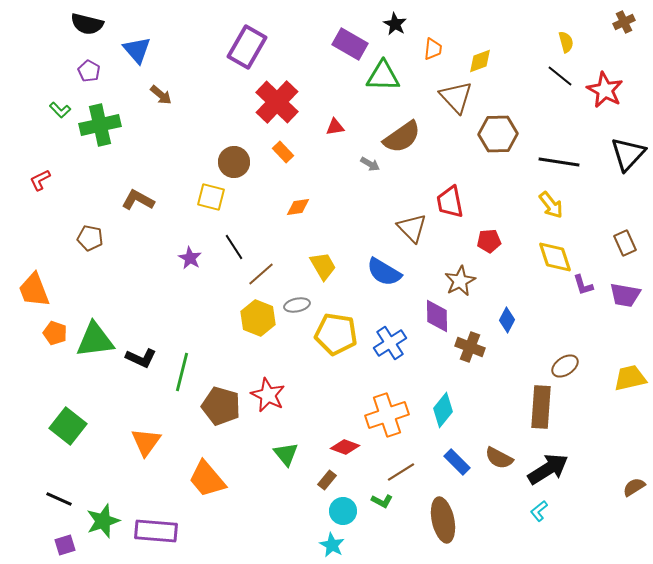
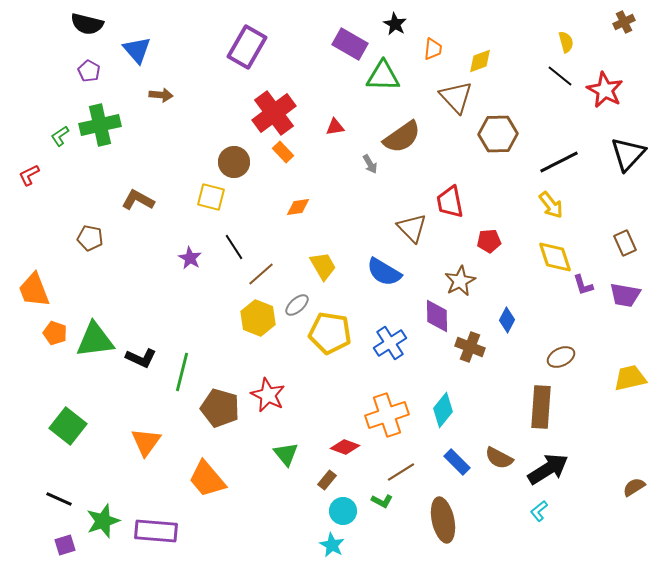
brown arrow at (161, 95): rotated 35 degrees counterclockwise
red cross at (277, 102): moved 3 px left, 11 px down; rotated 9 degrees clockwise
green L-shape at (60, 110): moved 26 px down; rotated 100 degrees clockwise
black line at (559, 162): rotated 36 degrees counterclockwise
gray arrow at (370, 164): rotated 30 degrees clockwise
red L-shape at (40, 180): moved 11 px left, 5 px up
gray ellipse at (297, 305): rotated 30 degrees counterclockwise
yellow pentagon at (336, 334): moved 6 px left, 1 px up
brown ellipse at (565, 366): moved 4 px left, 9 px up; rotated 8 degrees clockwise
brown pentagon at (221, 406): moved 1 px left, 2 px down
